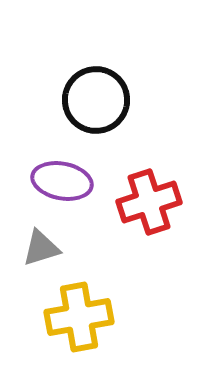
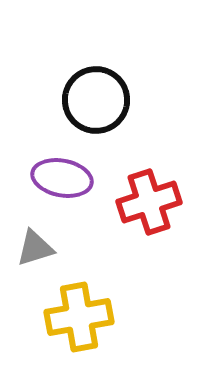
purple ellipse: moved 3 px up
gray triangle: moved 6 px left
